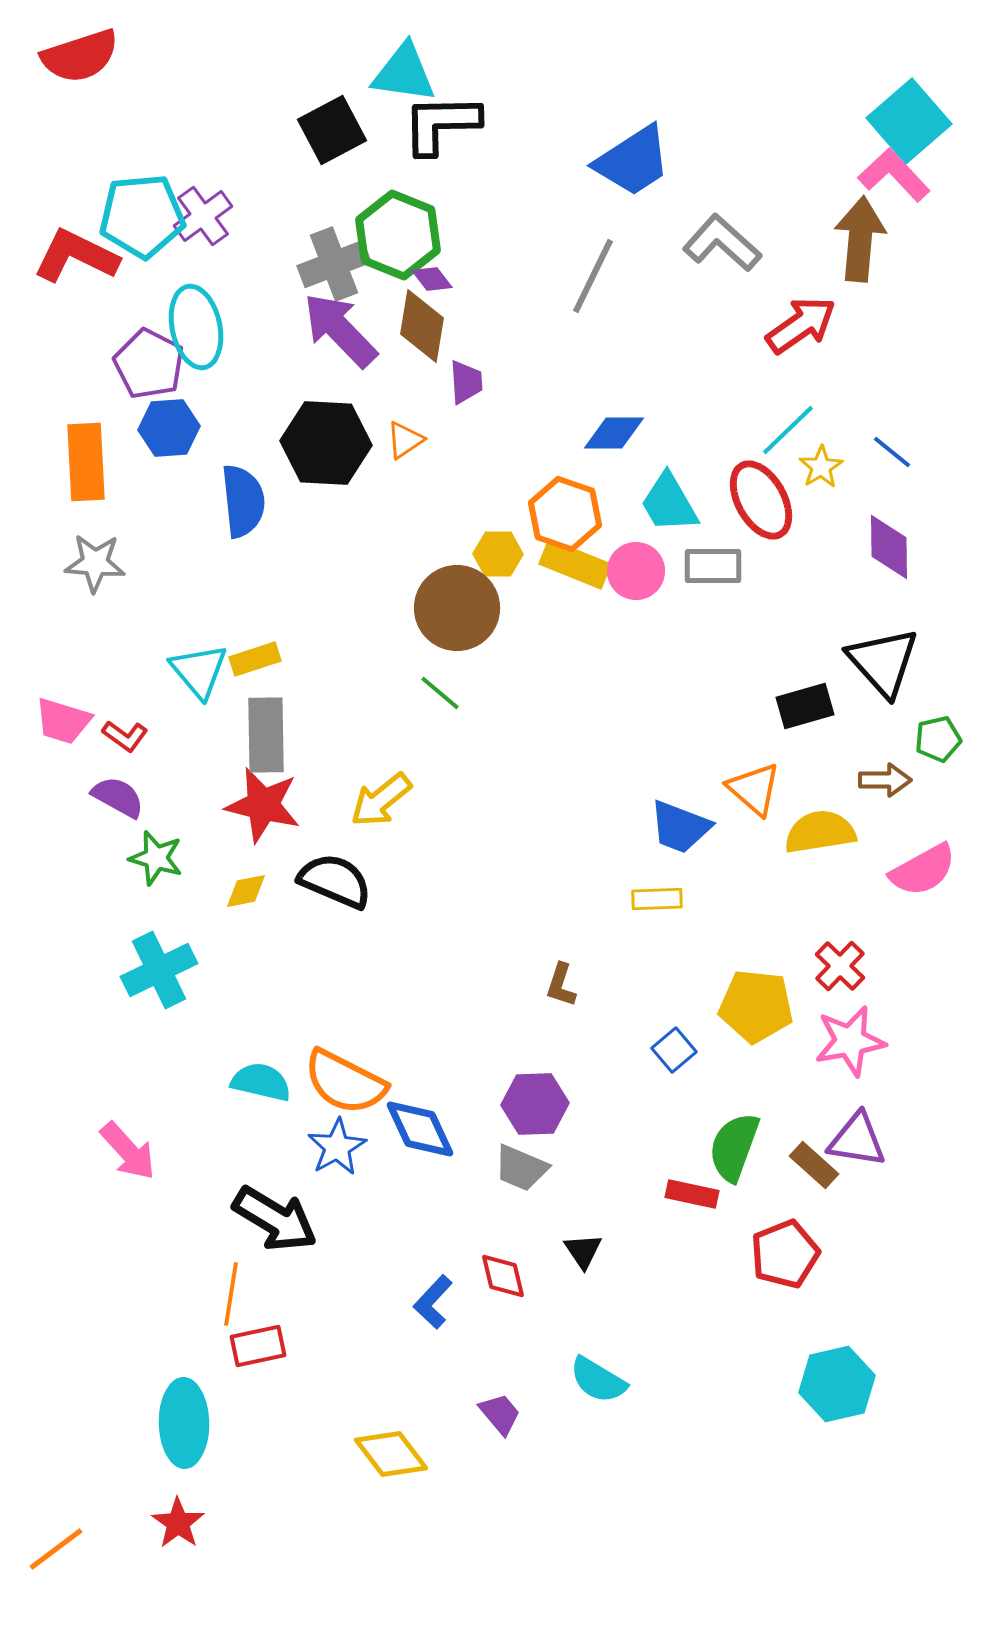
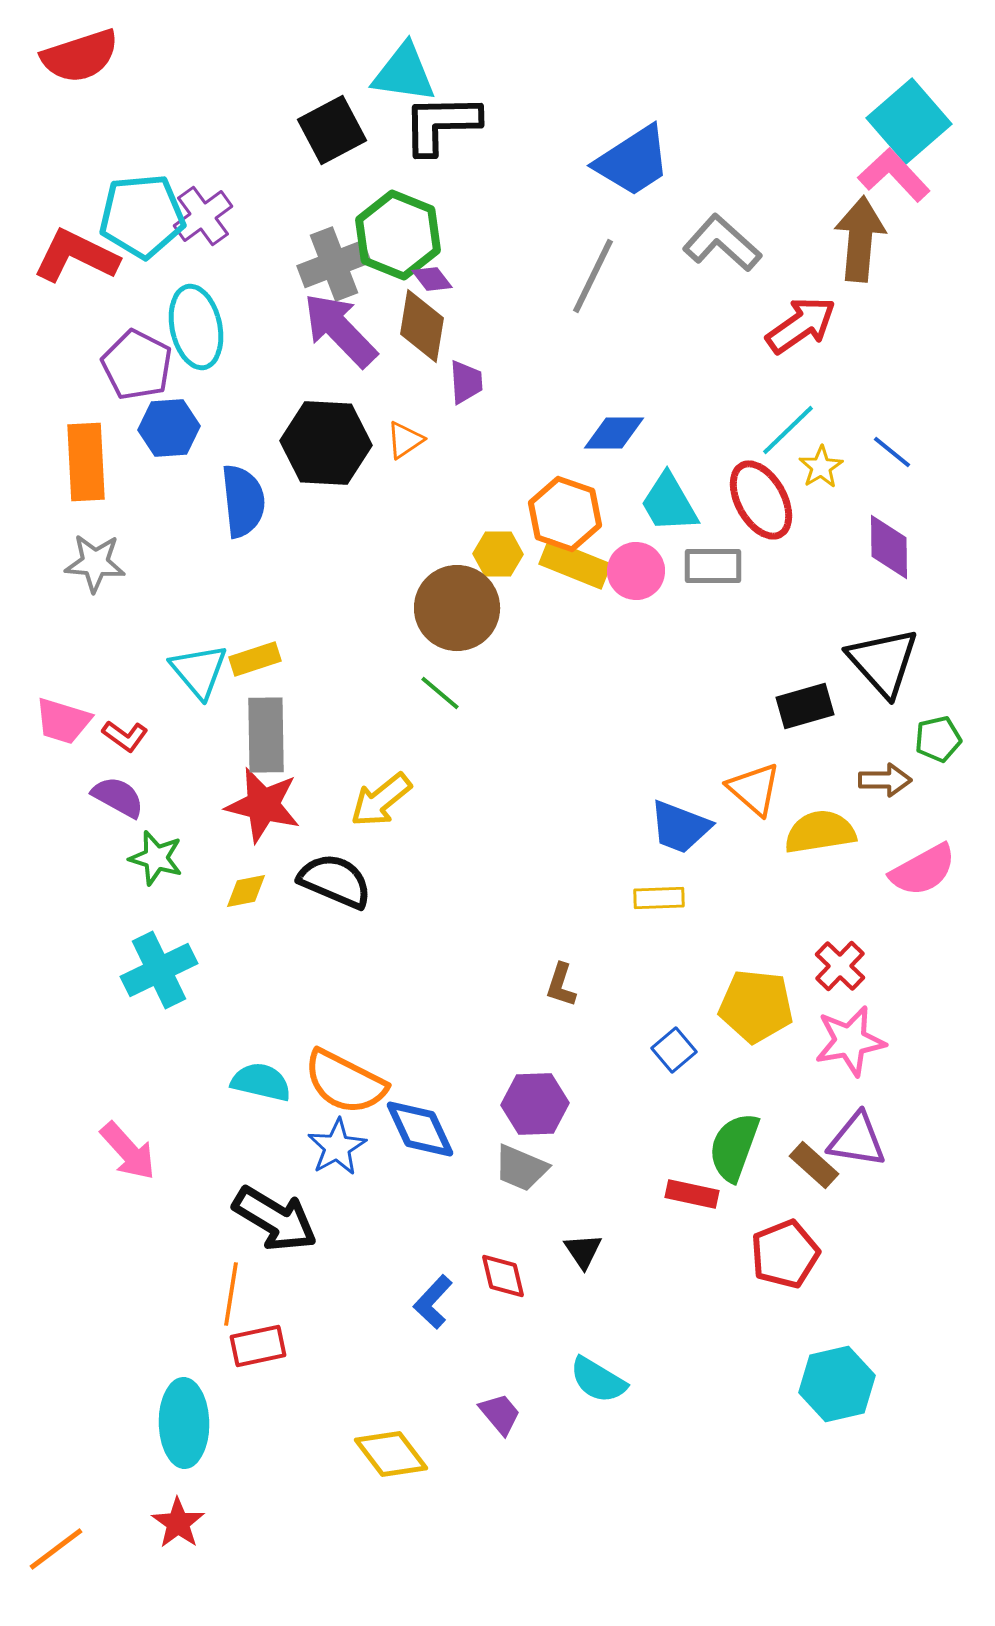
purple pentagon at (149, 364): moved 12 px left, 1 px down
yellow rectangle at (657, 899): moved 2 px right, 1 px up
